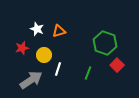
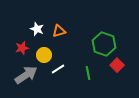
green hexagon: moved 1 px left, 1 px down
white line: rotated 40 degrees clockwise
green line: rotated 32 degrees counterclockwise
gray arrow: moved 5 px left, 5 px up
